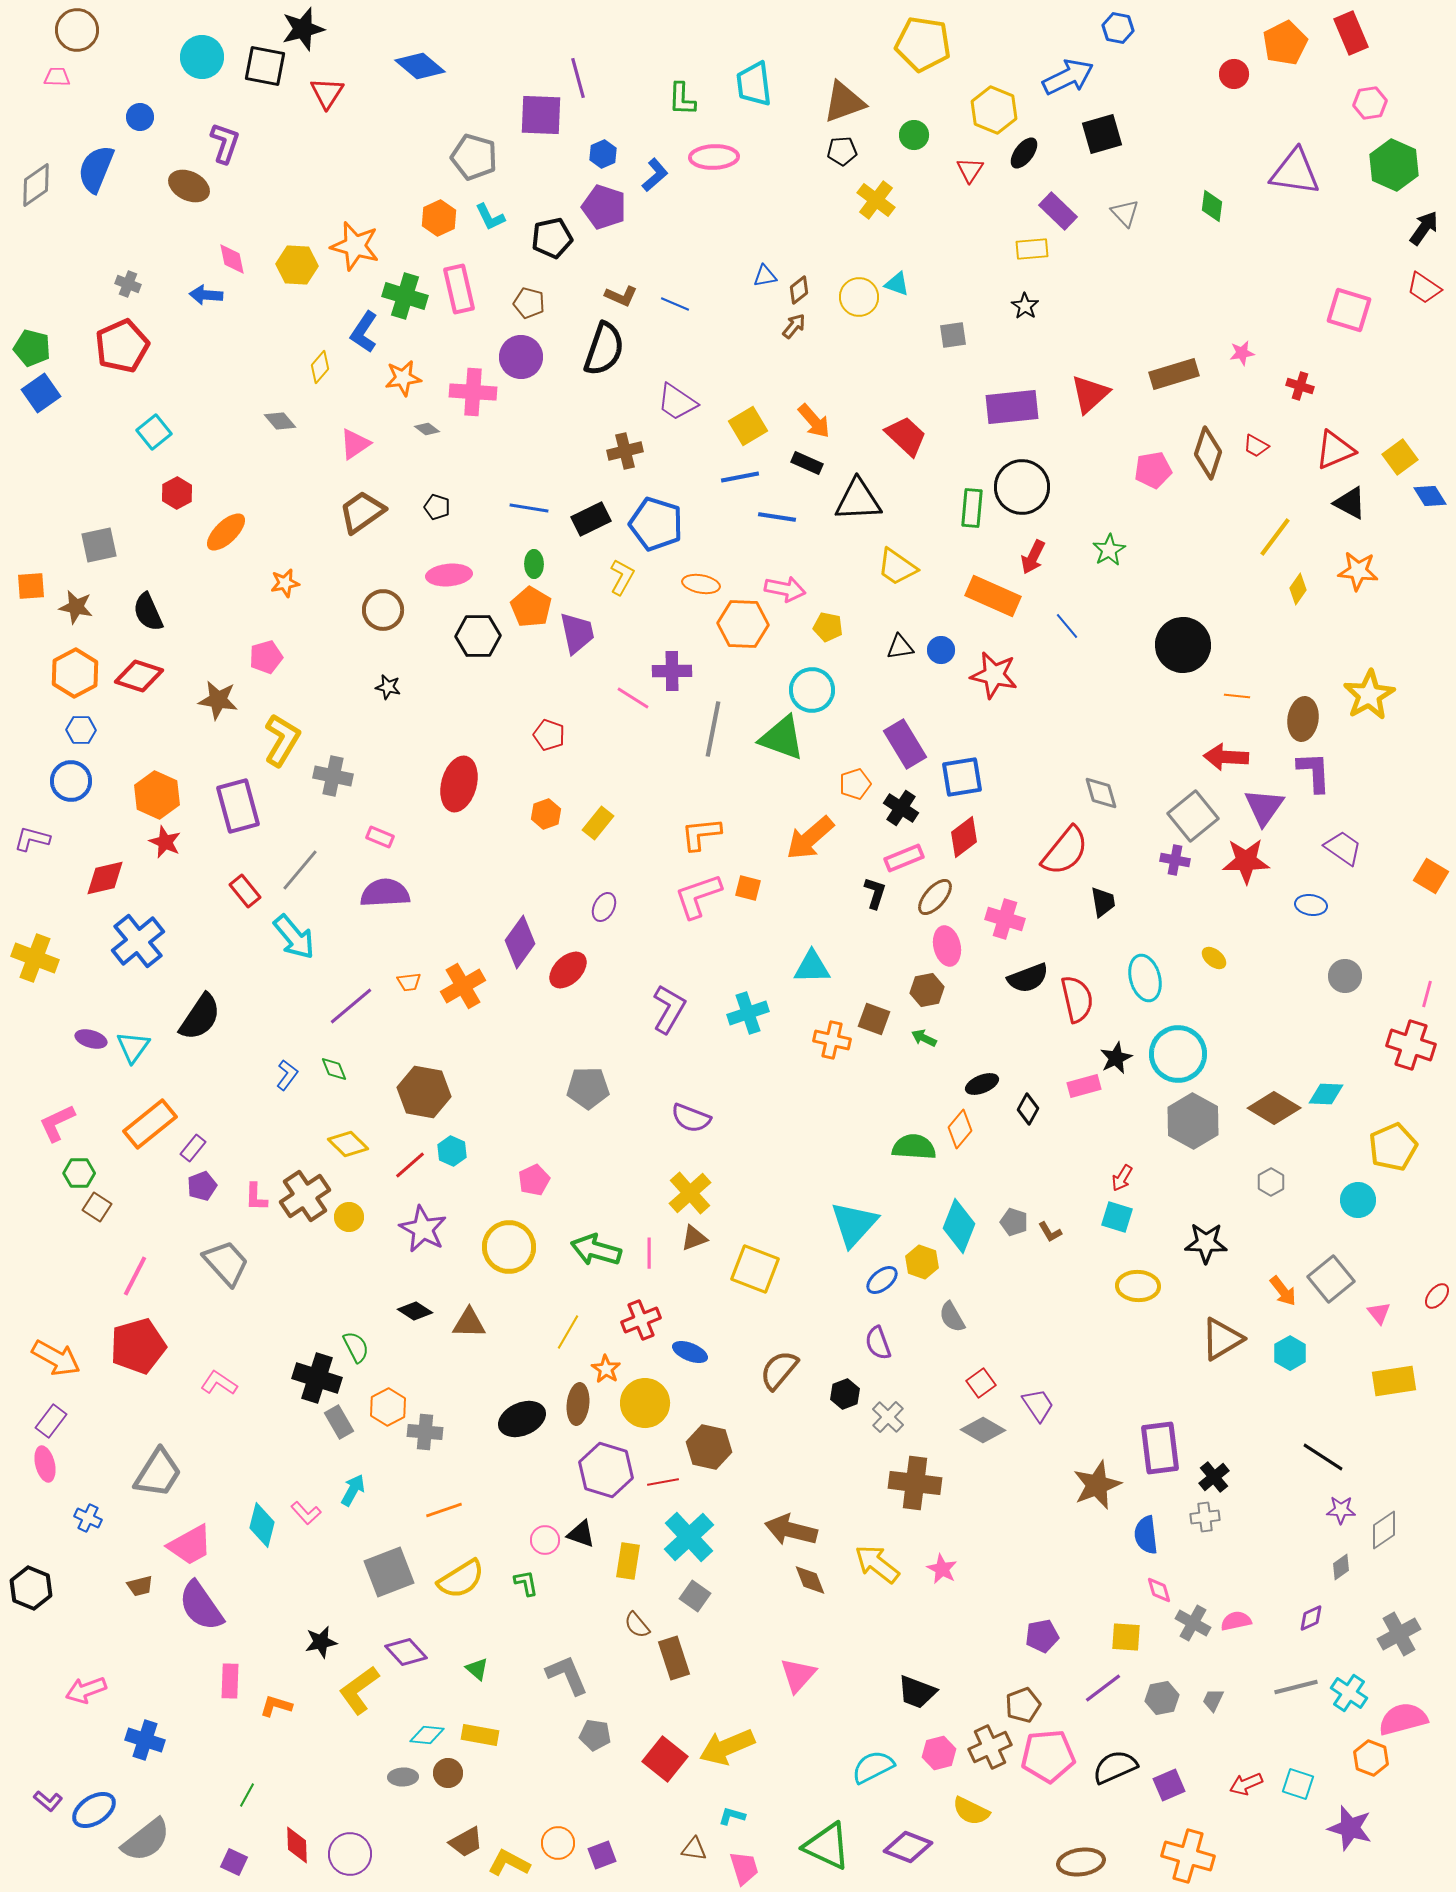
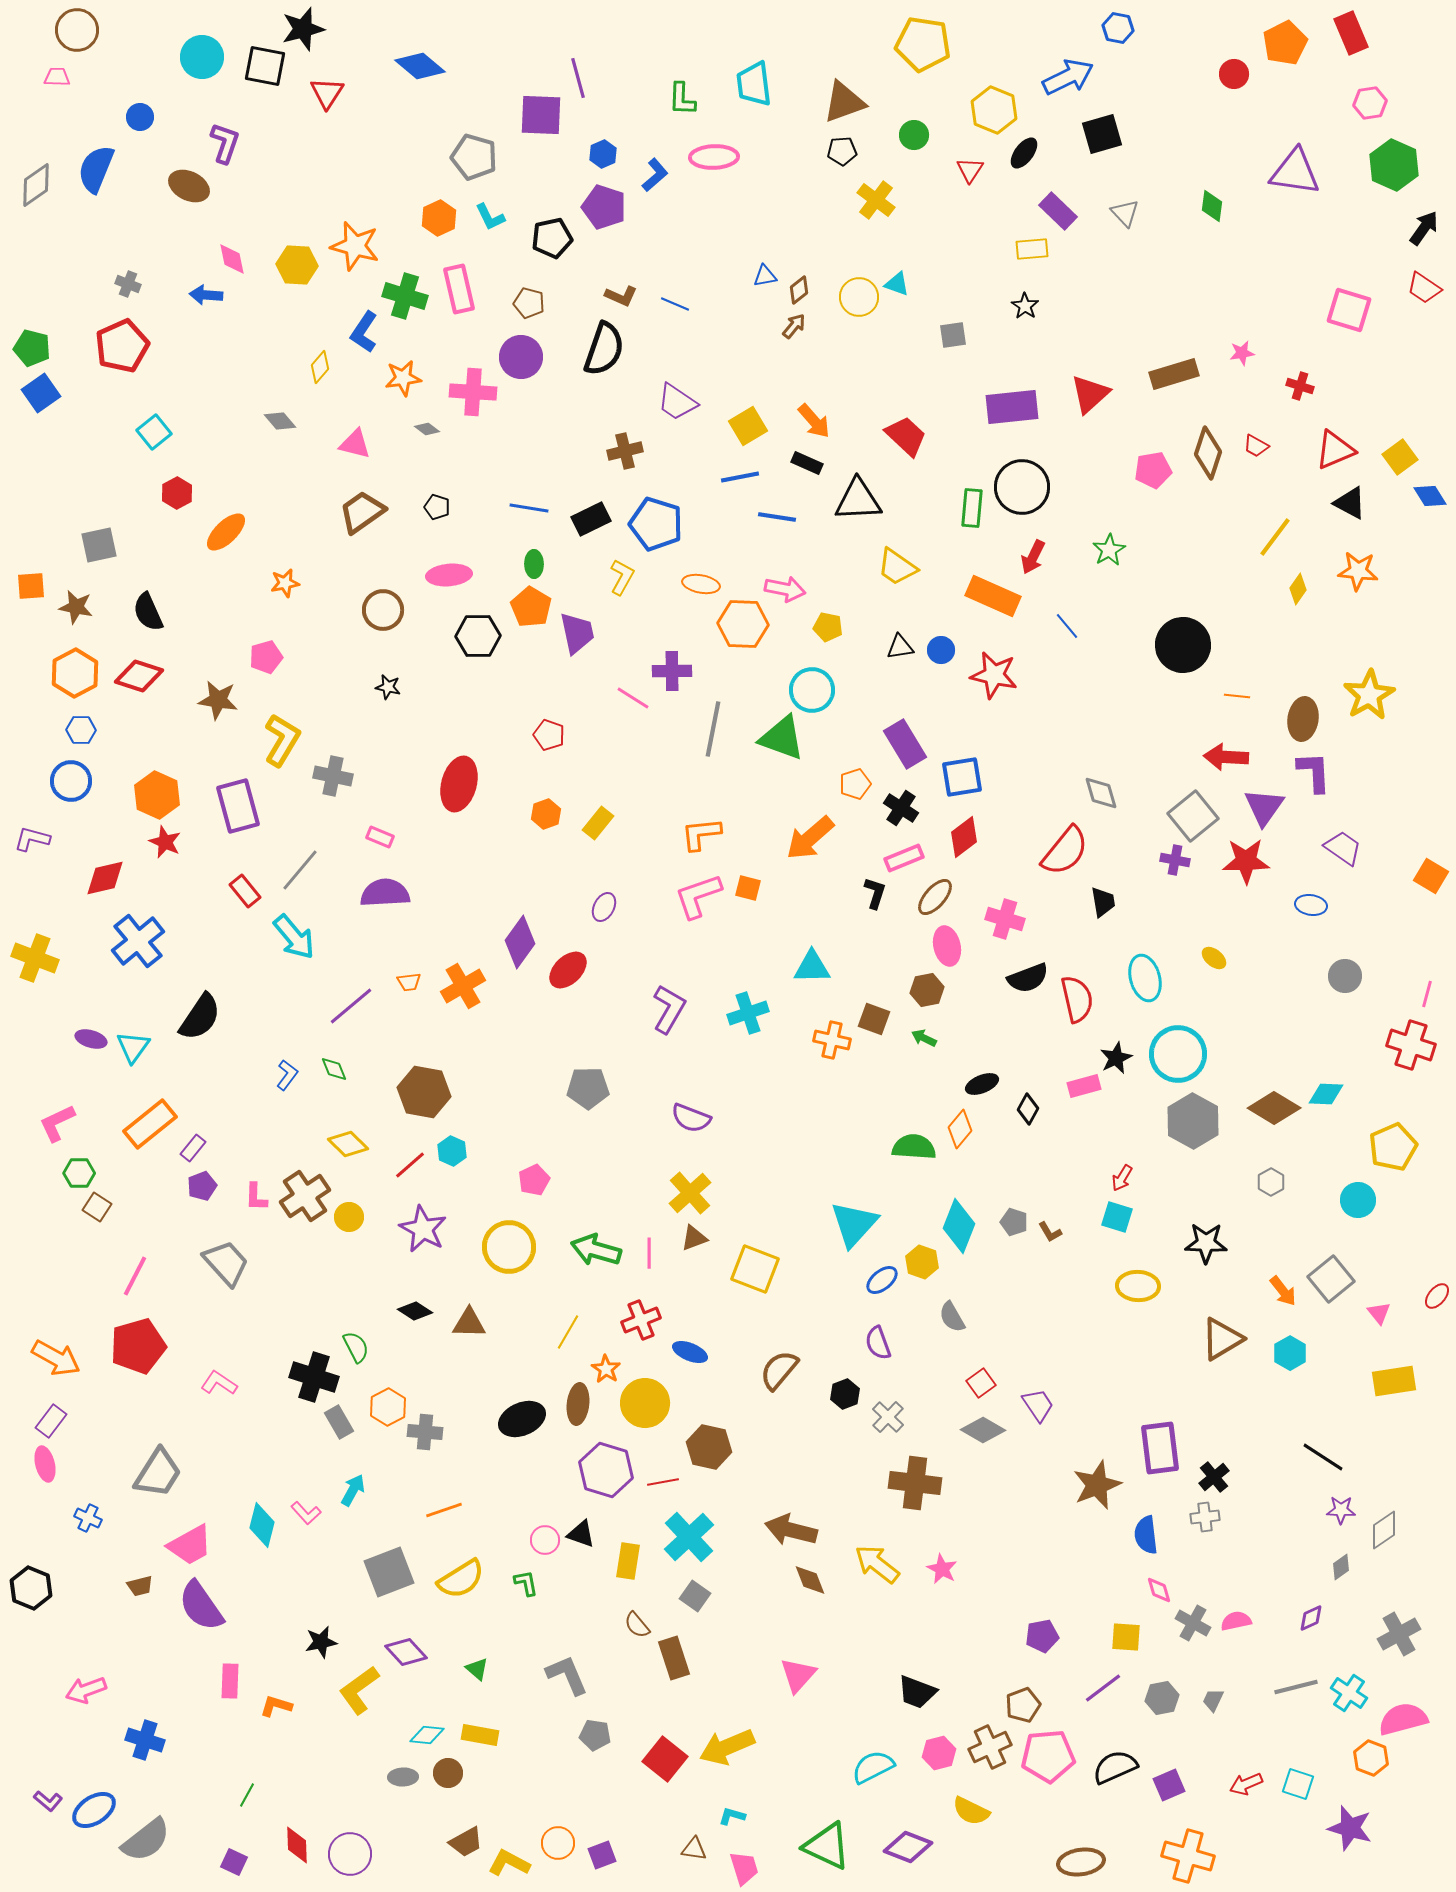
pink triangle at (355, 444): rotated 48 degrees clockwise
black cross at (317, 1378): moved 3 px left, 1 px up
